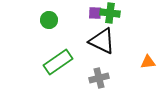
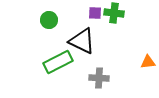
green cross: moved 4 px right
black triangle: moved 20 px left
green rectangle: rotated 8 degrees clockwise
gray cross: rotated 18 degrees clockwise
